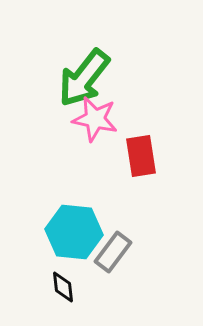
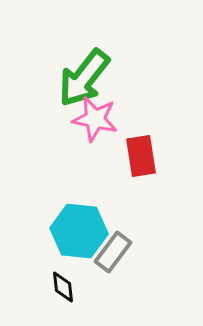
cyan hexagon: moved 5 px right, 1 px up
